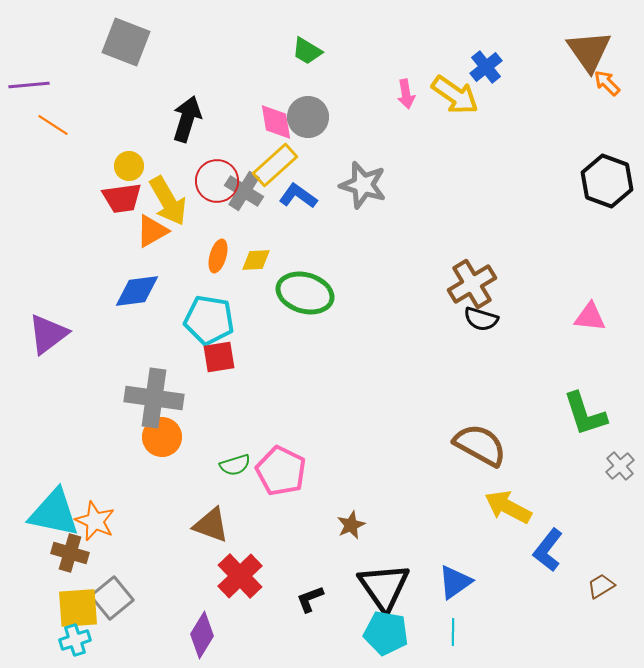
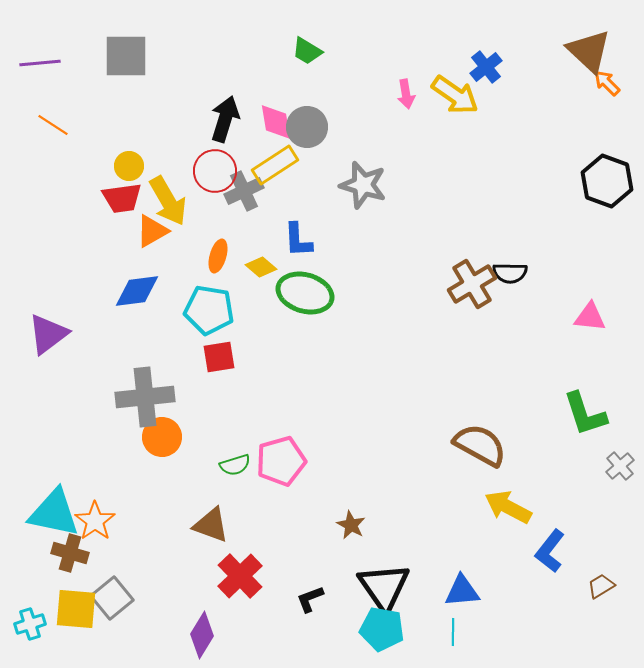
gray square at (126, 42): moved 14 px down; rotated 21 degrees counterclockwise
brown triangle at (589, 51): rotated 12 degrees counterclockwise
purple line at (29, 85): moved 11 px right, 22 px up
gray circle at (308, 117): moved 1 px left, 10 px down
black arrow at (187, 119): moved 38 px right
yellow rectangle at (275, 165): rotated 9 degrees clockwise
red circle at (217, 181): moved 2 px left, 10 px up
gray cross at (244, 191): rotated 33 degrees clockwise
blue L-shape at (298, 196): moved 44 px down; rotated 129 degrees counterclockwise
yellow diamond at (256, 260): moved 5 px right, 7 px down; rotated 44 degrees clockwise
black semicircle at (481, 319): moved 29 px right, 46 px up; rotated 16 degrees counterclockwise
cyan pentagon at (209, 320): moved 10 px up
gray cross at (154, 398): moved 9 px left, 1 px up; rotated 14 degrees counterclockwise
pink pentagon at (281, 471): moved 10 px up; rotated 30 degrees clockwise
orange star at (95, 521): rotated 12 degrees clockwise
brown star at (351, 525): rotated 20 degrees counterclockwise
blue L-shape at (548, 550): moved 2 px right, 1 px down
blue triangle at (455, 582): moved 7 px right, 9 px down; rotated 30 degrees clockwise
yellow square at (78, 608): moved 2 px left, 1 px down; rotated 9 degrees clockwise
cyan pentagon at (386, 633): moved 4 px left, 4 px up
cyan cross at (75, 640): moved 45 px left, 16 px up
